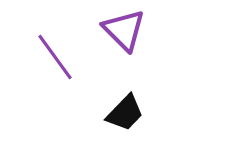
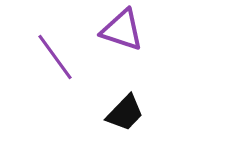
purple triangle: moved 2 px left; rotated 27 degrees counterclockwise
